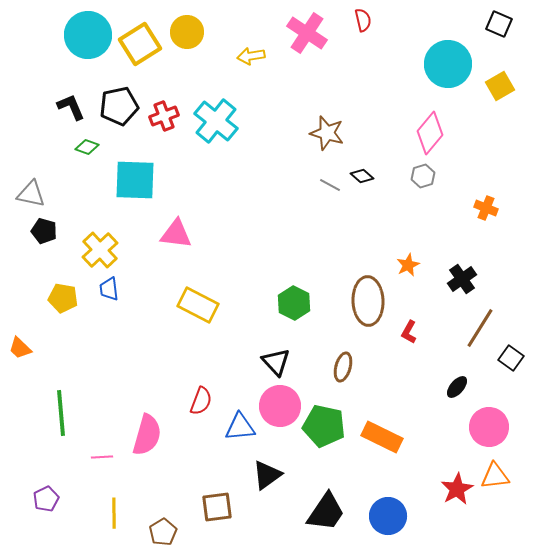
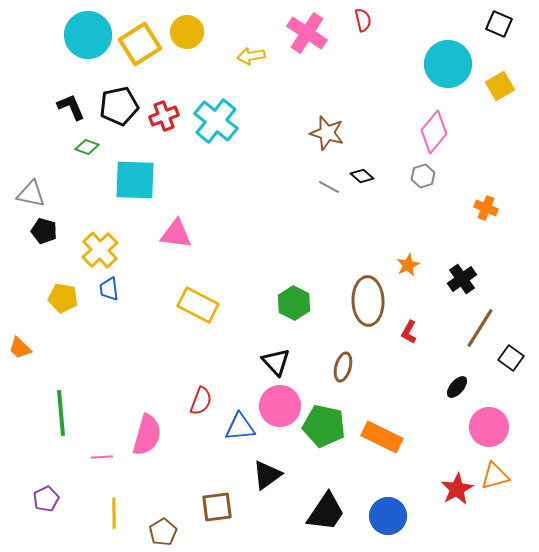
pink diamond at (430, 133): moved 4 px right, 1 px up
gray line at (330, 185): moved 1 px left, 2 px down
orange triangle at (495, 476): rotated 8 degrees counterclockwise
